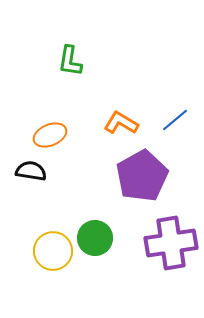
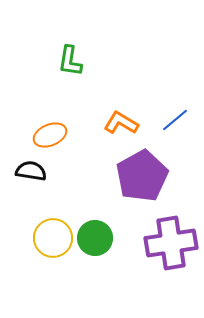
yellow circle: moved 13 px up
